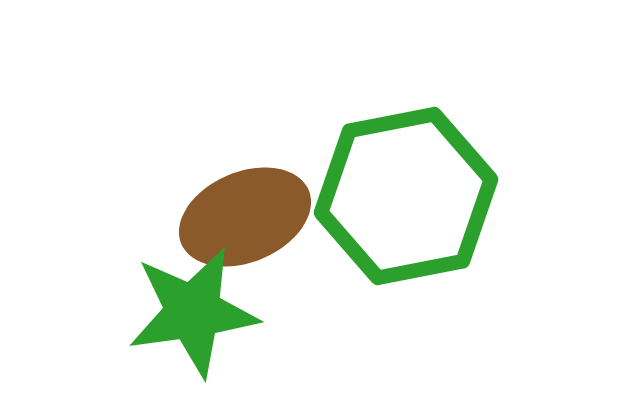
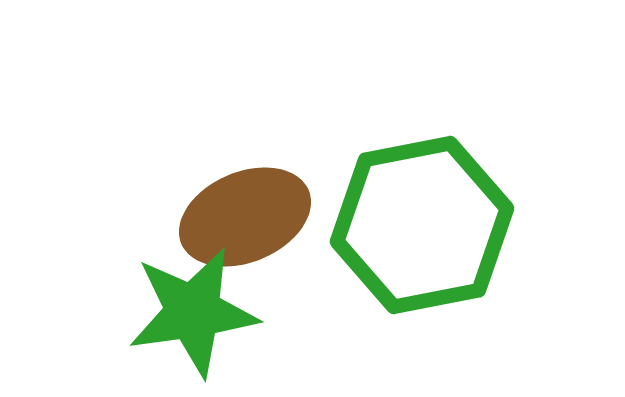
green hexagon: moved 16 px right, 29 px down
